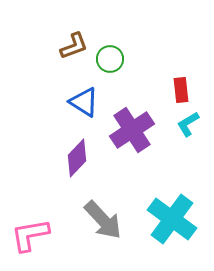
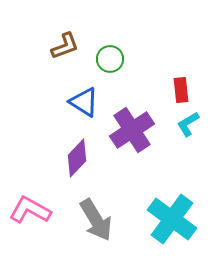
brown L-shape: moved 9 px left
gray arrow: moved 7 px left; rotated 12 degrees clockwise
pink L-shape: moved 25 px up; rotated 39 degrees clockwise
